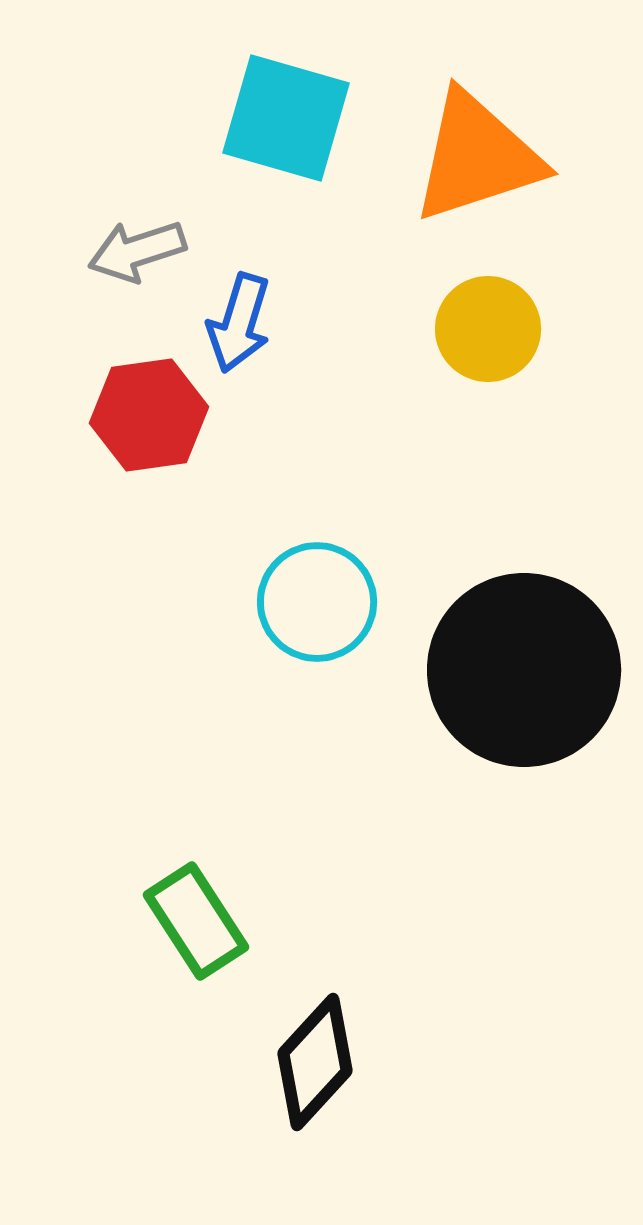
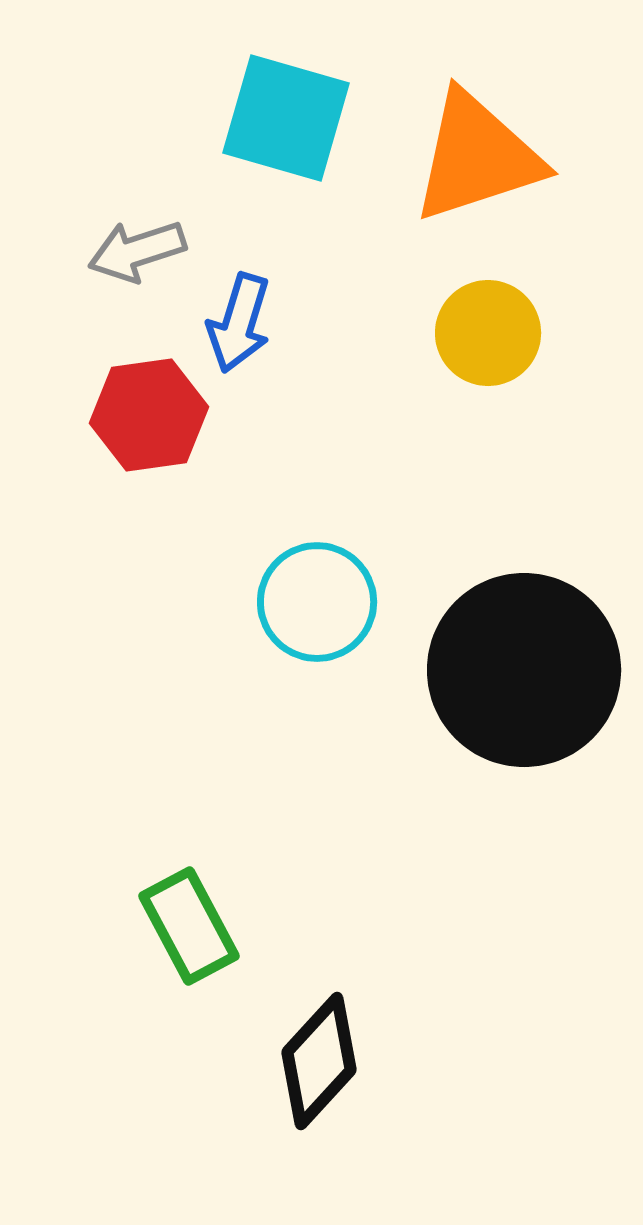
yellow circle: moved 4 px down
green rectangle: moved 7 px left, 5 px down; rotated 5 degrees clockwise
black diamond: moved 4 px right, 1 px up
